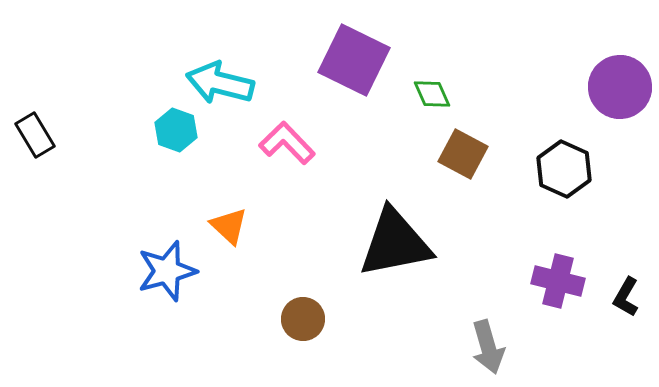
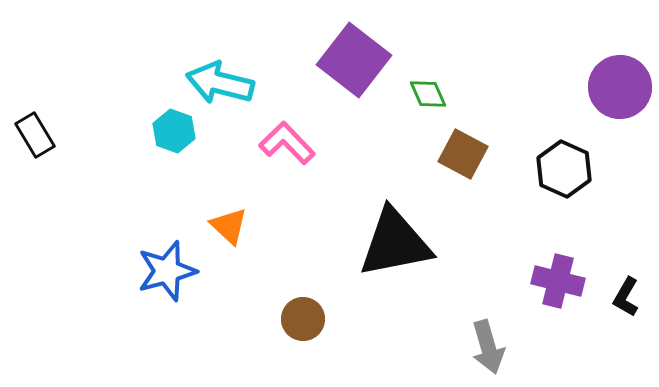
purple square: rotated 12 degrees clockwise
green diamond: moved 4 px left
cyan hexagon: moved 2 px left, 1 px down
